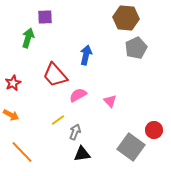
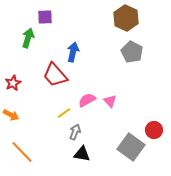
brown hexagon: rotated 20 degrees clockwise
gray pentagon: moved 4 px left, 4 px down; rotated 20 degrees counterclockwise
blue arrow: moved 13 px left, 3 px up
pink semicircle: moved 9 px right, 5 px down
yellow line: moved 6 px right, 7 px up
black triangle: rotated 18 degrees clockwise
